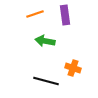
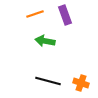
purple rectangle: rotated 12 degrees counterclockwise
orange cross: moved 8 px right, 15 px down
black line: moved 2 px right
